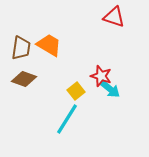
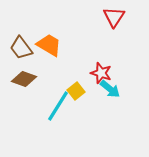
red triangle: rotated 45 degrees clockwise
brown trapezoid: rotated 135 degrees clockwise
red star: moved 3 px up
cyan line: moved 9 px left, 13 px up
